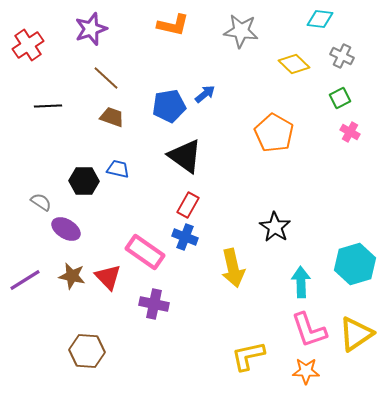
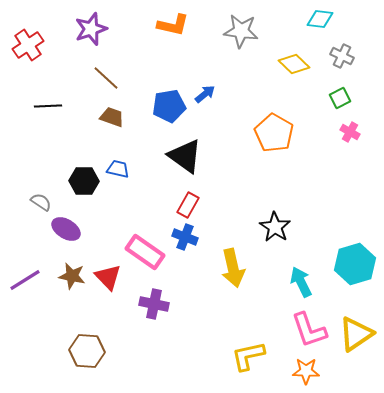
cyan arrow: rotated 24 degrees counterclockwise
